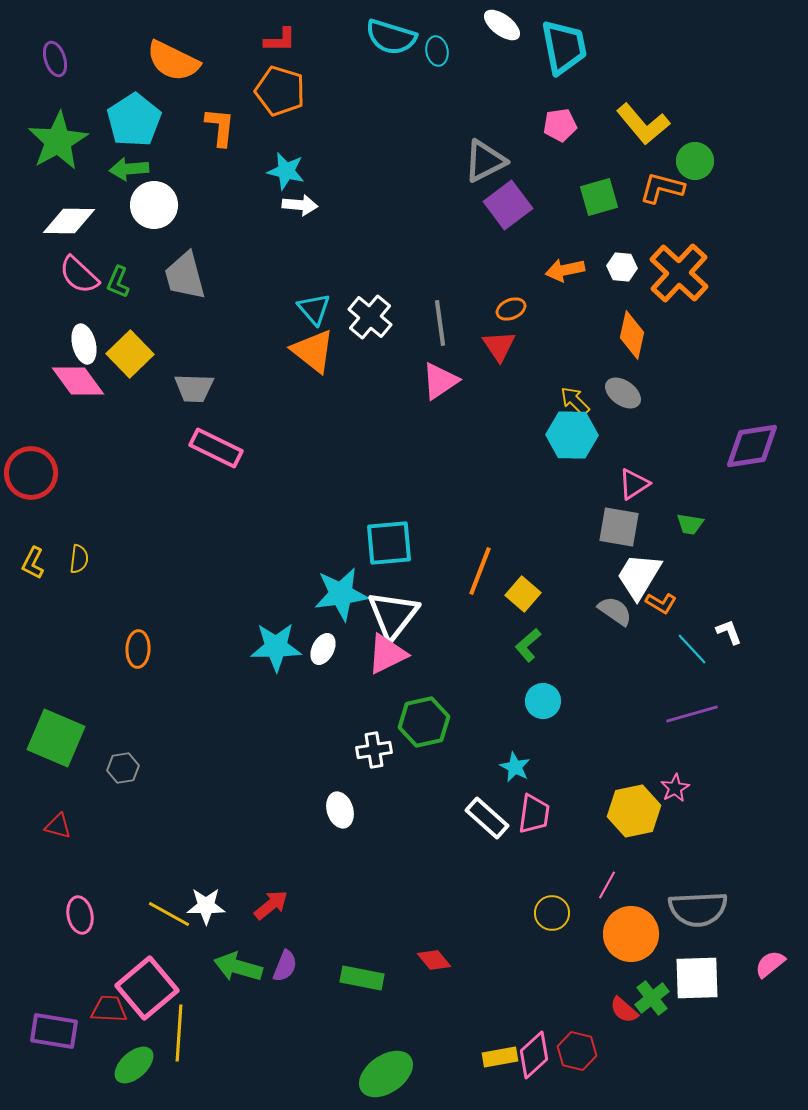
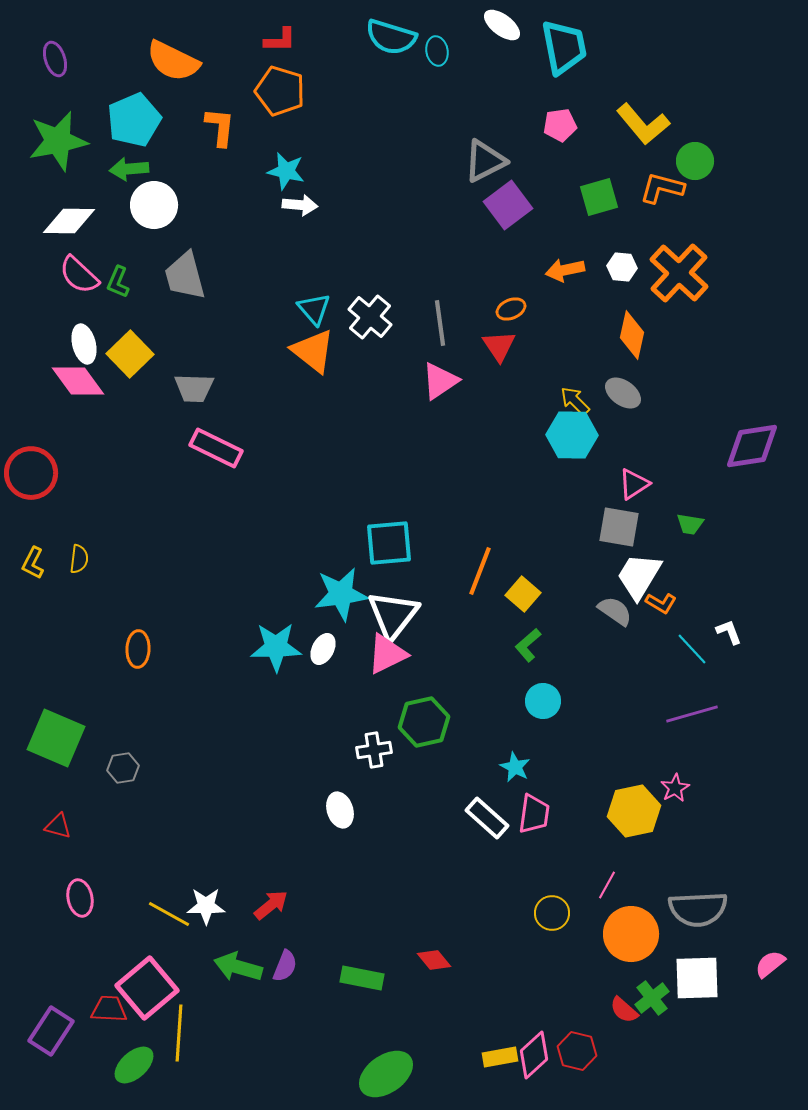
cyan pentagon at (134, 120): rotated 10 degrees clockwise
green star at (58, 141): rotated 18 degrees clockwise
pink ellipse at (80, 915): moved 17 px up
purple rectangle at (54, 1031): moved 3 px left; rotated 66 degrees counterclockwise
